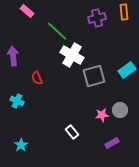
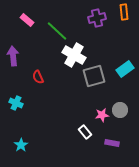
pink rectangle: moved 9 px down
white cross: moved 2 px right
cyan rectangle: moved 2 px left, 1 px up
red semicircle: moved 1 px right, 1 px up
cyan cross: moved 1 px left, 2 px down
white rectangle: moved 13 px right
purple rectangle: rotated 40 degrees clockwise
